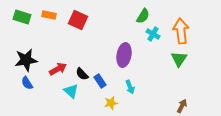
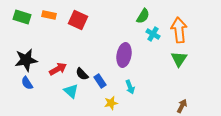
orange arrow: moved 2 px left, 1 px up
